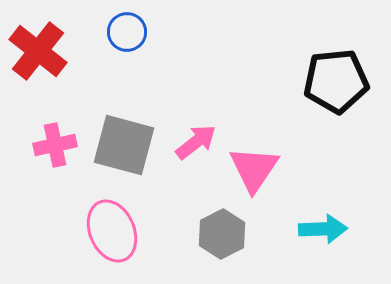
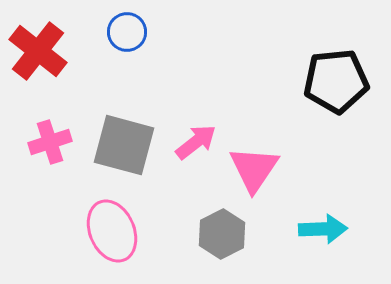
pink cross: moved 5 px left, 3 px up; rotated 6 degrees counterclockwise
